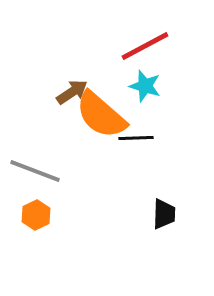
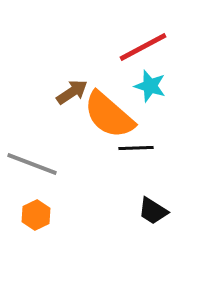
red line: moved 2 px left, 1 px down
cyan star: moved 5 px right
orange semicircle: moved 8 px right
black line: moved 10 px down
gray line: moved 3 px left, 7 px up
black trapezoid: moved 11 px left, 3 px up; rotated 120 degrees clockwise
